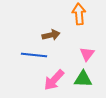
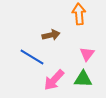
blue line: moved 2 px left, 2 px down; rotated 25 degrees clockwise
